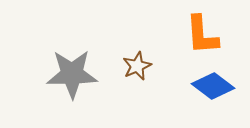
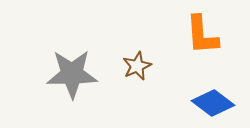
blue diamond: moved 17 px down
